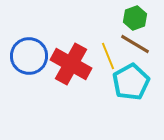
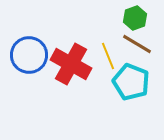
brown line: moved 2 px right
blue circle: moved 1 px up
cyan pentagon: rotated 21 degrees counterclockwise
